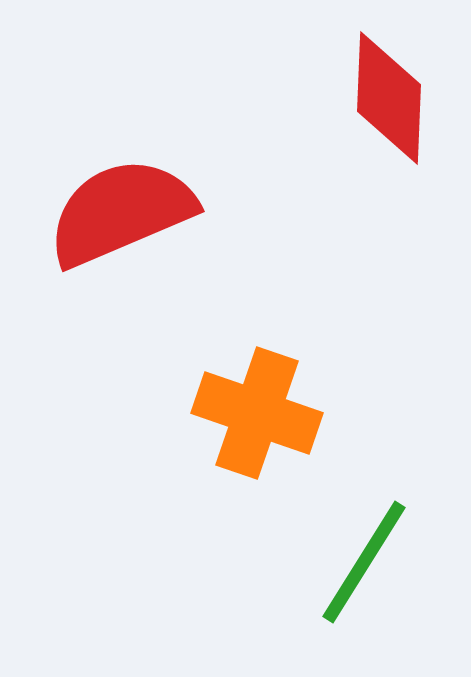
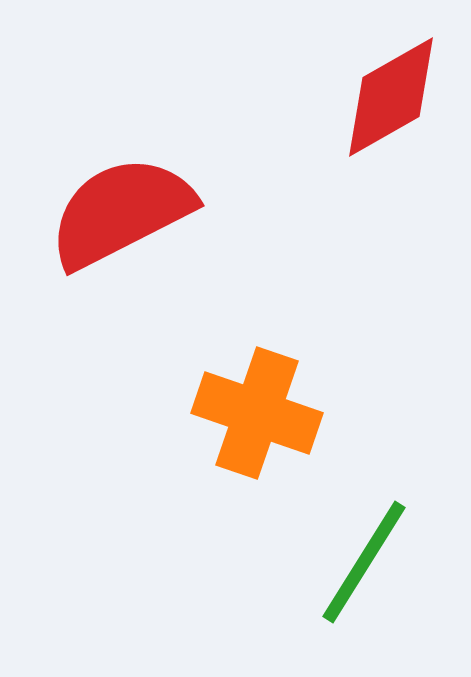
red diamond: moved 2 px right, 1 px up; rotated 58 degrees clockwise
red semicircle: rotated 4 degrees counterclockwise
